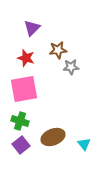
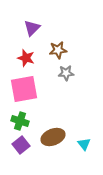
gray star: moved 5 px left, 6 px down
